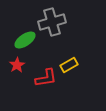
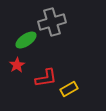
green ellipse: moved 1 px right
yellow rectangle: moved 24 px down
